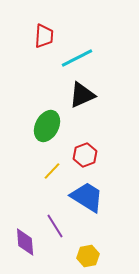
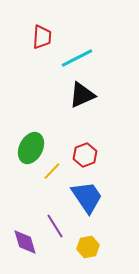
red trapezoid: moved 2 px left, 1 px down
green ellipse: moved 16 px left, 22 px down
blue trapezoid: rotated 24 degrees clockwise
purple diamond: rotated 12 degrees counterclockwise
yellow hexagon: moved 9 px up
